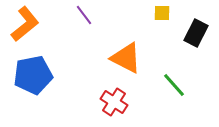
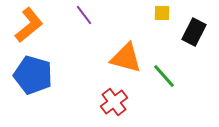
orange L-shape: moved 4 px right, 1 px down
black rectangle: moved 2 px left, 1 px up
orange triangle: rotated 12 degrees counterclockwise
blue pentagon: rotated 27 degrees clockwise
green line: moved 10 px left, 9 px up
red cross: rotated 20 degrees clockwise
